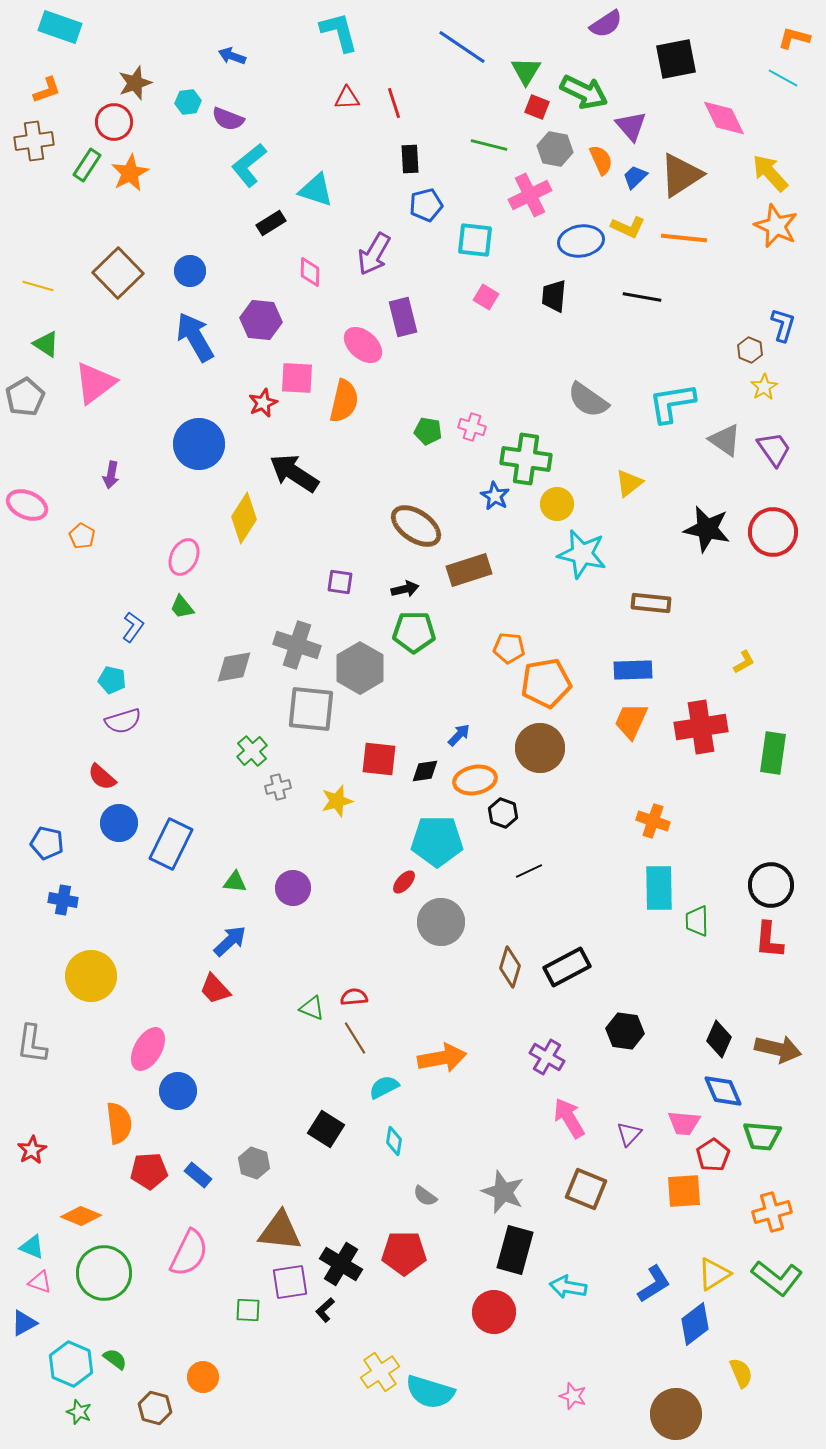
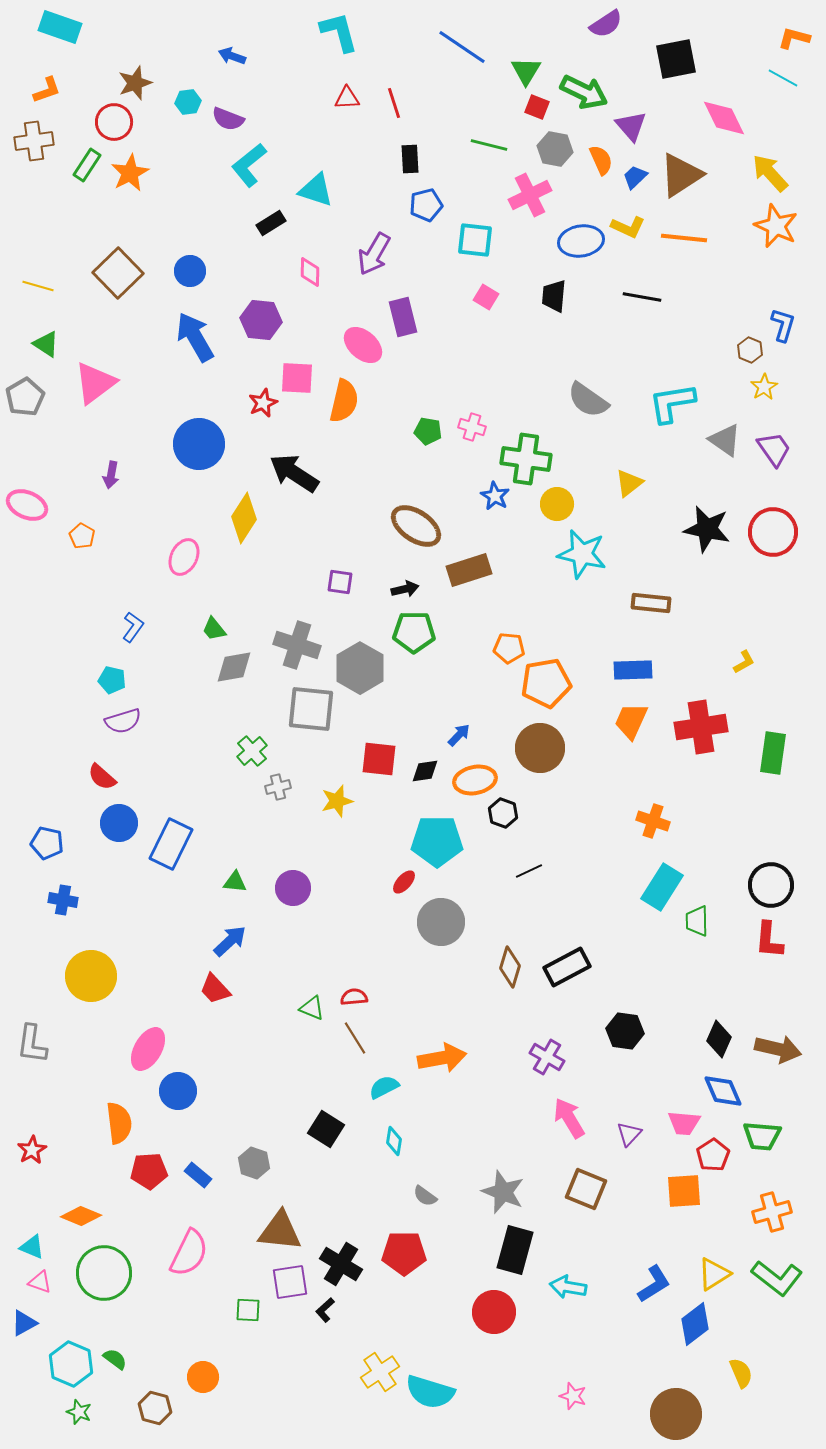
green trapezoid at (182, 607): moved 32 px right, 22 px down
cyan rectangle at (659, 888): moved 3 px right, 1 px up; rotated 33 degrees clockwise
